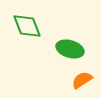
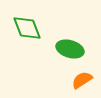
green diamond: moved 2 px down
